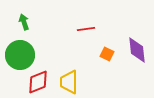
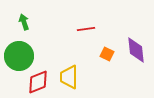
purple diamond: moved 1 px left
green circle: moved 1 px left, 1 px down
yellow trapezoid: moved 5 px up
